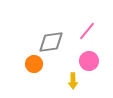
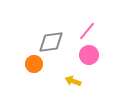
pink circle: moved 6 px up
yellow arrow: rotated 112 degrees clockwise
